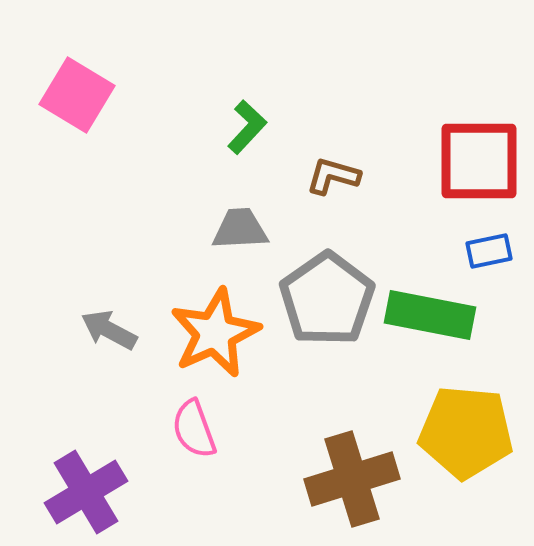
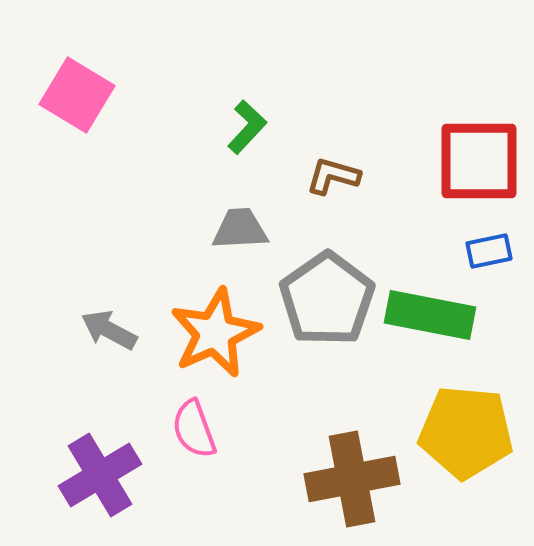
brown cross: rotated 6 degrees clockwise
purple cross: moved 14 px right, 17 px up
